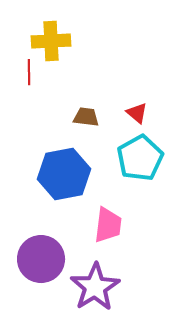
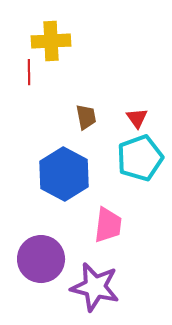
red triangle: moved 5 px down; rotated 15 degrees clockwise
brown trapezoid: rotated 72 degrees clockwise
cyan pentagon: rotated 9 degrees clockwise
blue hexagon: rotated 21 degrees counterclockwise
purple star: rotated 27 degrees counterclockwise
